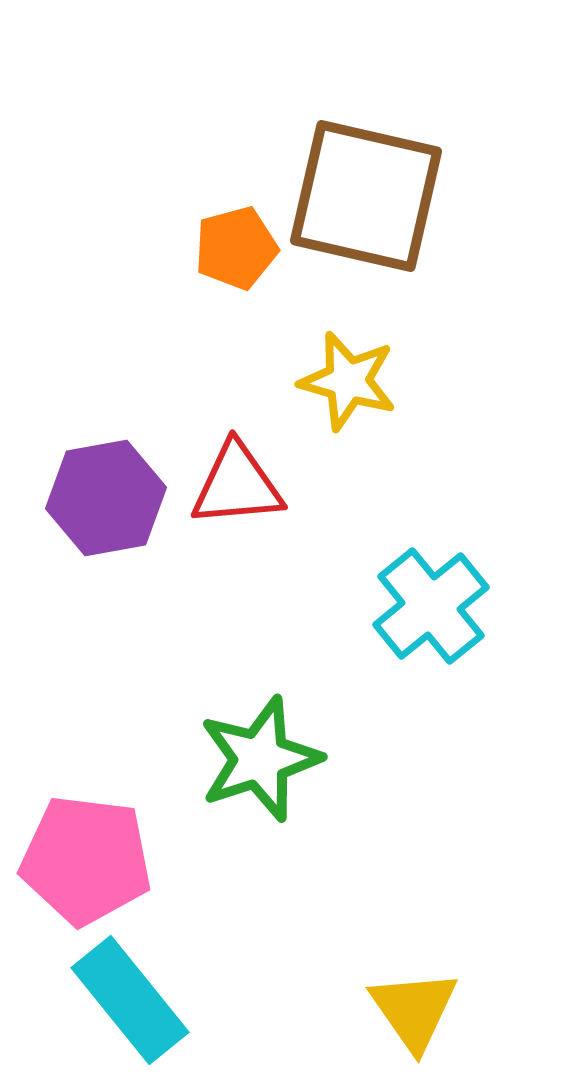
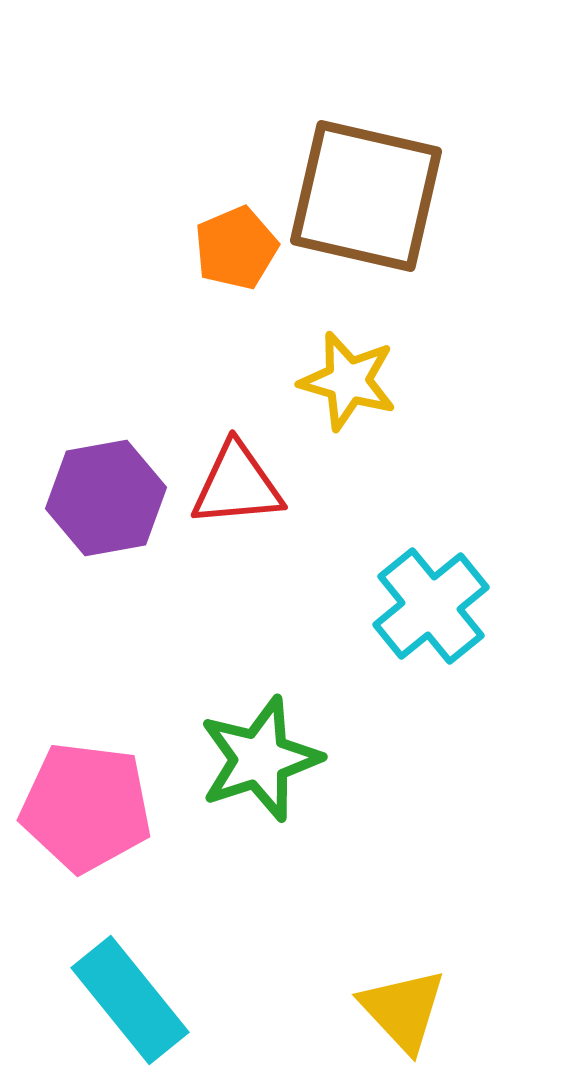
orange pentagon: rotated 8 degrees counterclockwise
pink pentagon: moved 53 px up
yellow triangle: moved 11 px left; rotated 8 degrees counterclockwise
